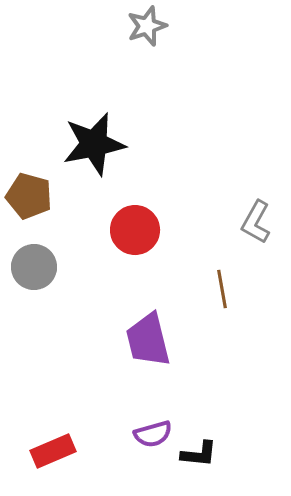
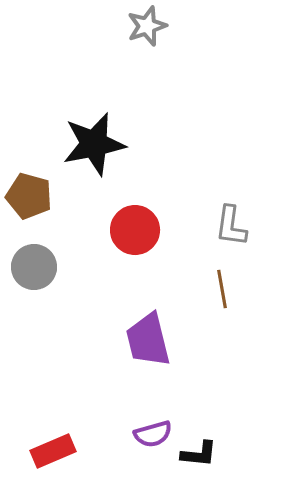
gray L-shape: moved 25 px left, 4 px down; rotated 21 degrees counterclockwise
